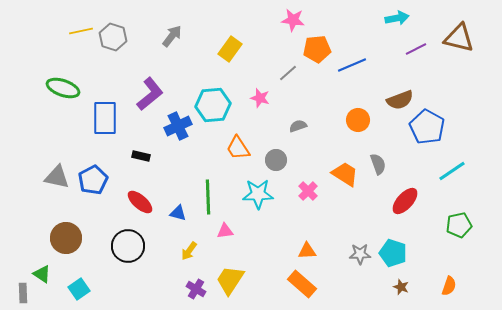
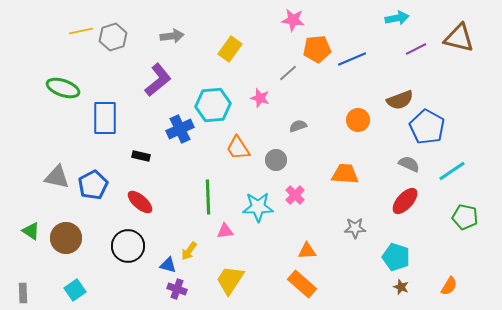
gray arrow at (172, 36): rotated 45 degrees clockwise
gray hexagon at (113, 37): rotated 24 degrees clockwise
blue line at (352, 65): moved 6 px up
purple L-shape at (150, 94): moved 8 px right, 14 px up
blue cross at (178, 126): moved 2 px right, 3 px down
gray semicircle at (378, 164): moved 31 px right; rotated 45 degrees counterclockwise
orange trapezoid at (345, 174): rotated 28 degrees counterclockwise
blue pentagon at (93, 180): moved 5 px down
pink cross at (308, 191): moved 13 px left, 4 px down
cyan star at (258, 194): moved 13 px down
blue triangle at (178, 213): moved 10 px left, 52 px down
green pentagon at (459, 225): moved 6 px right, 8 px up; rotated 25 degrees clockwise
cyan pentagon at (393, 253): moved 3 px right, 4 px down
gray star at (360, 254): moved 5 px left, 26 px up
green triangle at (42, 274): moved 11 px left, 43 px up
orange semicircle at (449, 286): rotated 12 degrees clockwise
cyan square at (79, 289): moved 4 px left, 1 px down
purple cross at (196, 289): moved 19 px left; rotated 12 degrees counterclockwise
